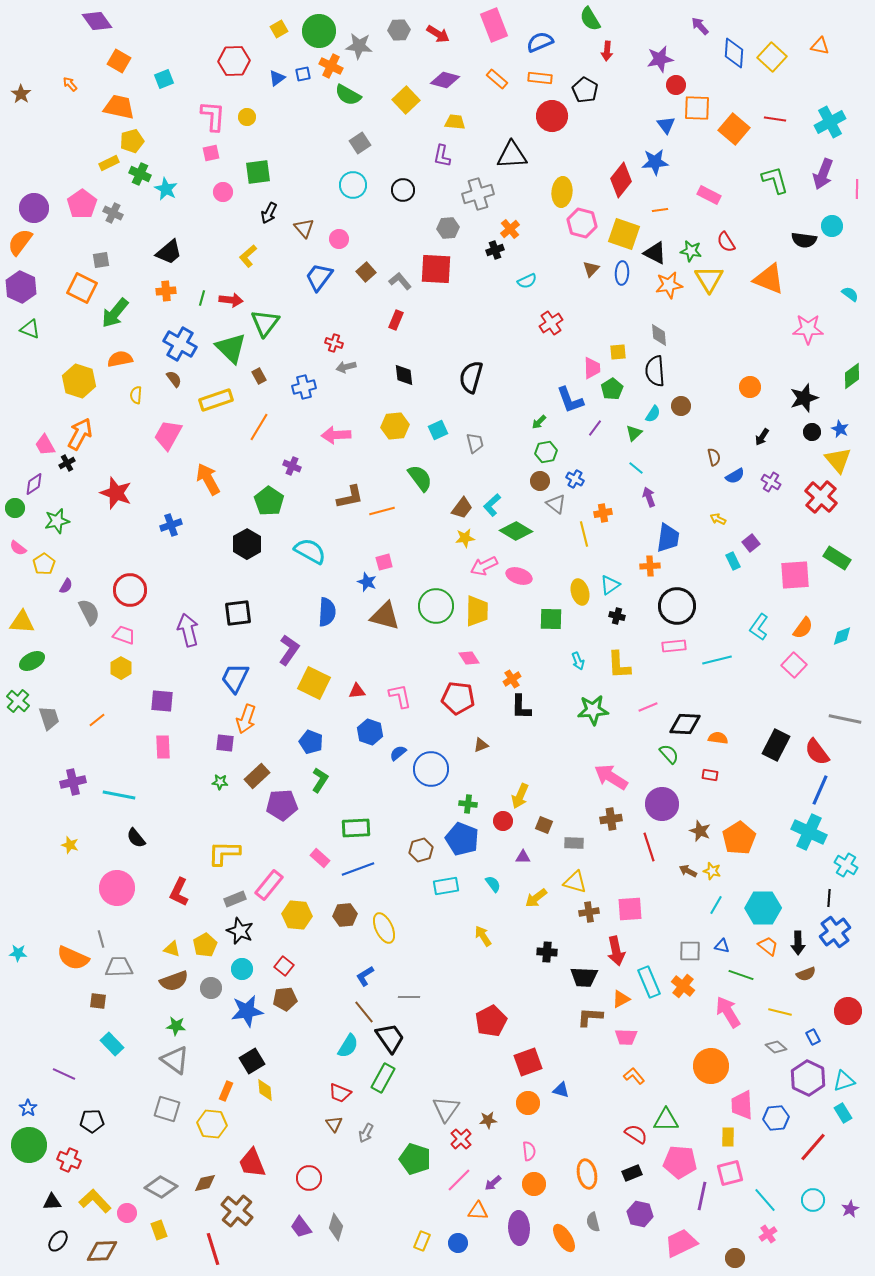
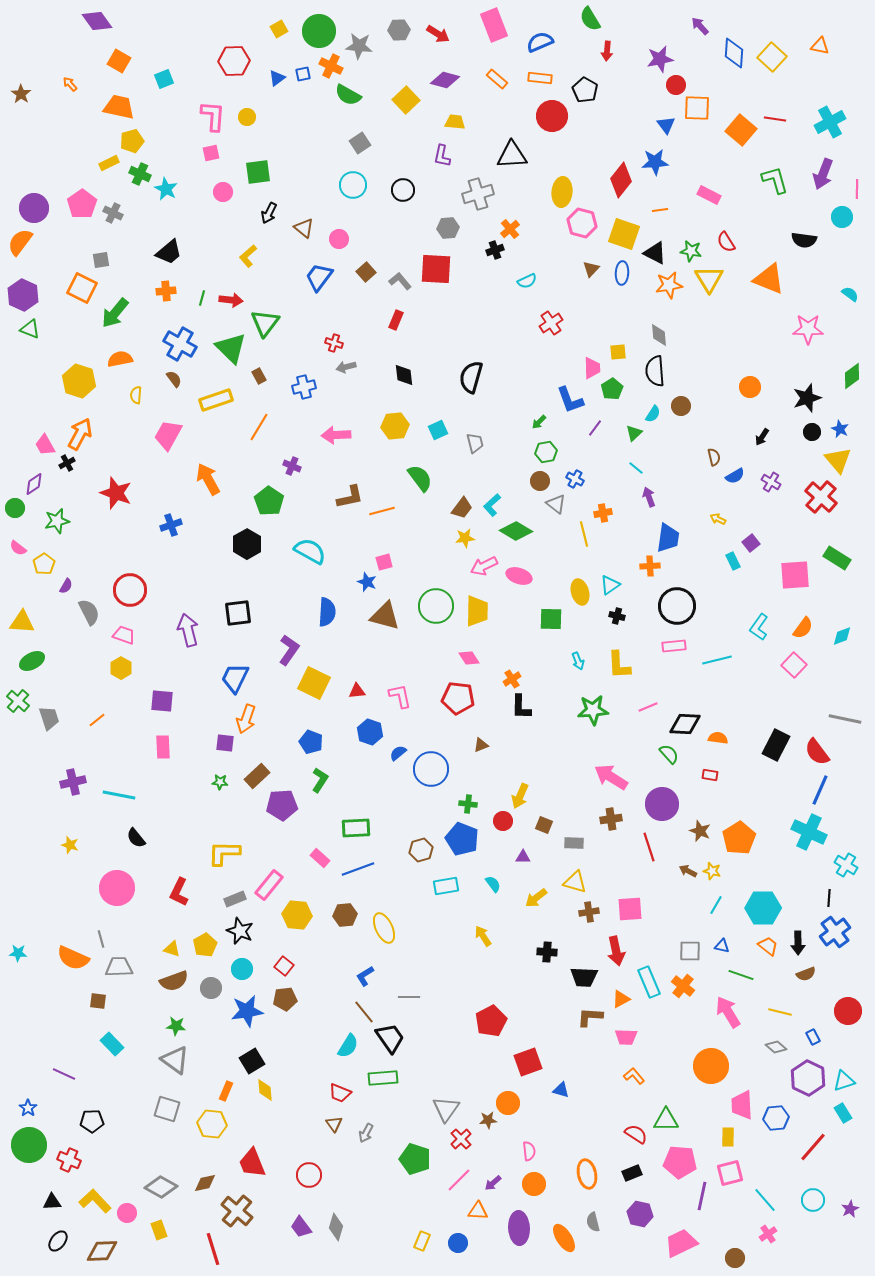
orange square at (734, 129): moved 7 px right, 1 px down
cyan circle at (832, 226): moved 10 px right, 9 px up
brown triangle at (304, 228): rotated 10 degrees counterclockwise
purple hexagon at (21, 287): moved 2 px right, 8 px down
black star at (804, 398): moved 3 px right
green rectangle at (383, 1078): rotated 56 degrees clockwise
orange circle at (528, 1103): moved 20 px left
red circle at (309, 1178): moved 3 px up
